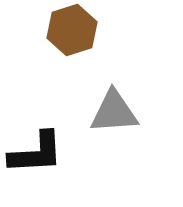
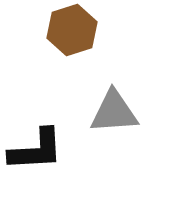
black L-shape: moved 3 px up
